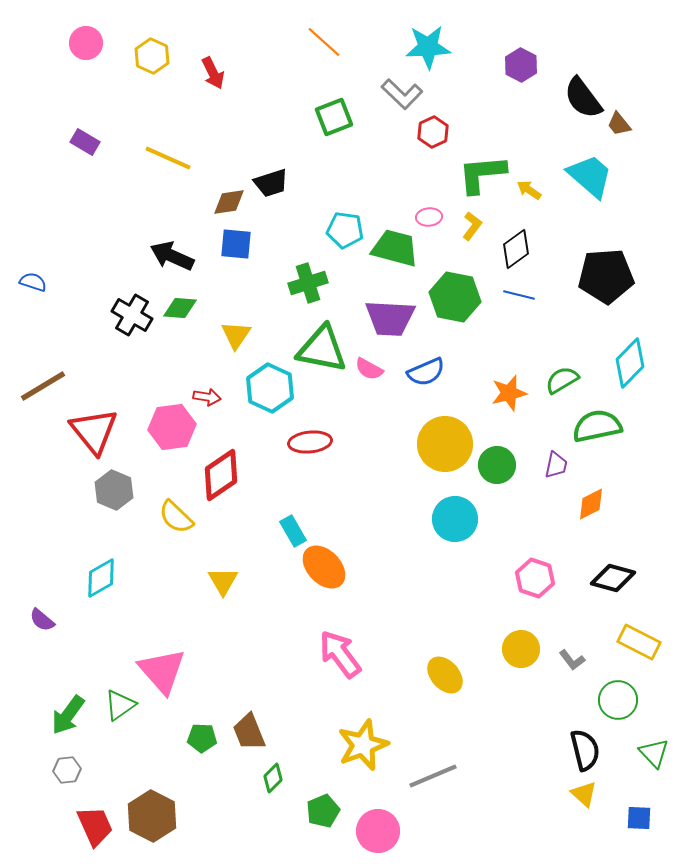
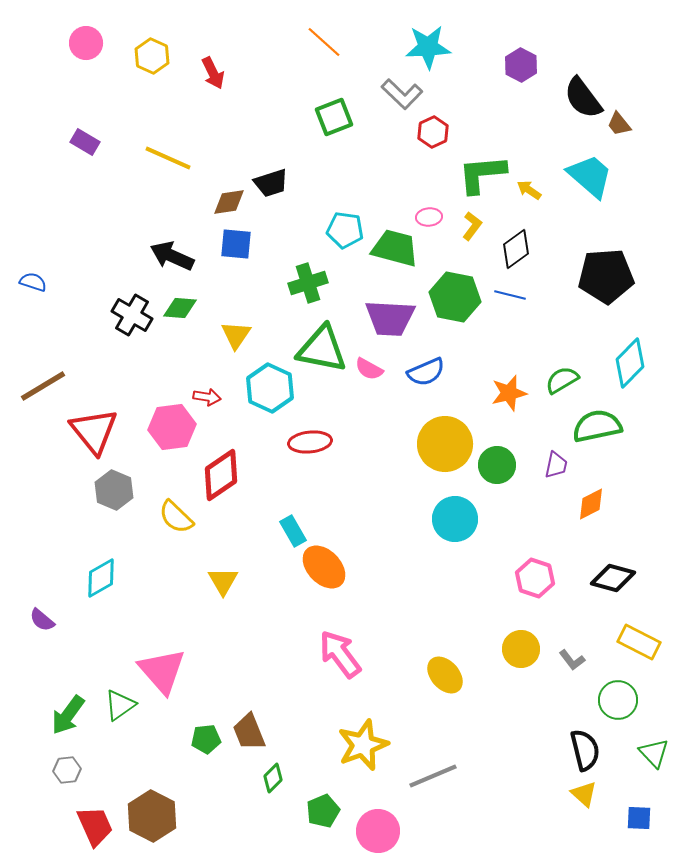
blue line at (519, 295): moved 9 px left
green pentagon at (202, 738): moved 4 px right, 1 px down; rotated 8 degrees counterclockwise
